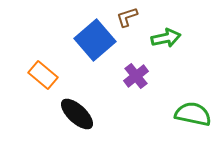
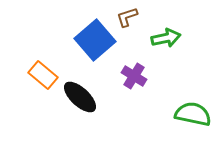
purple cross: moved 2 px left; rotated 20 degrees counterclockwise
black ellipse: moved 3 px right, 17 px up
